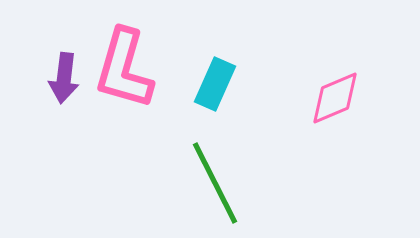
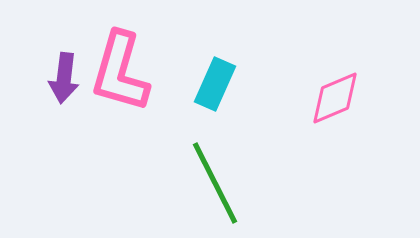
pink L-shape: moved 4 px left, 3 px down
